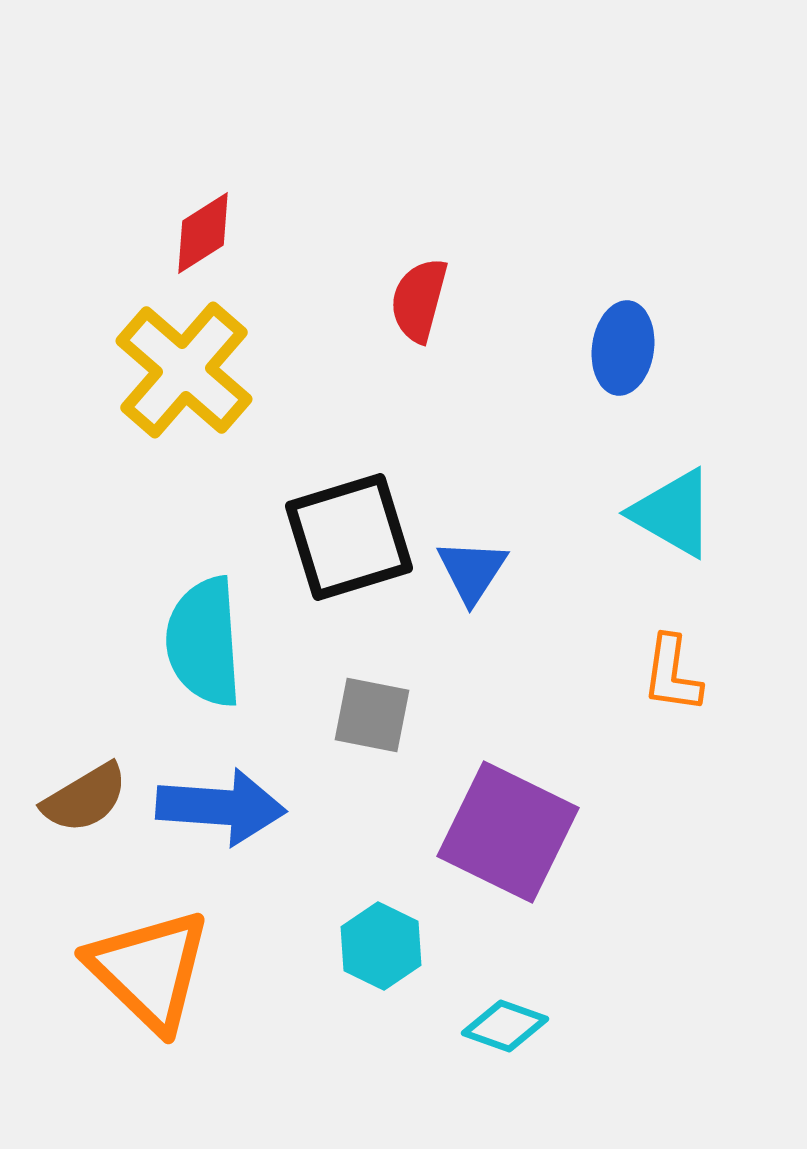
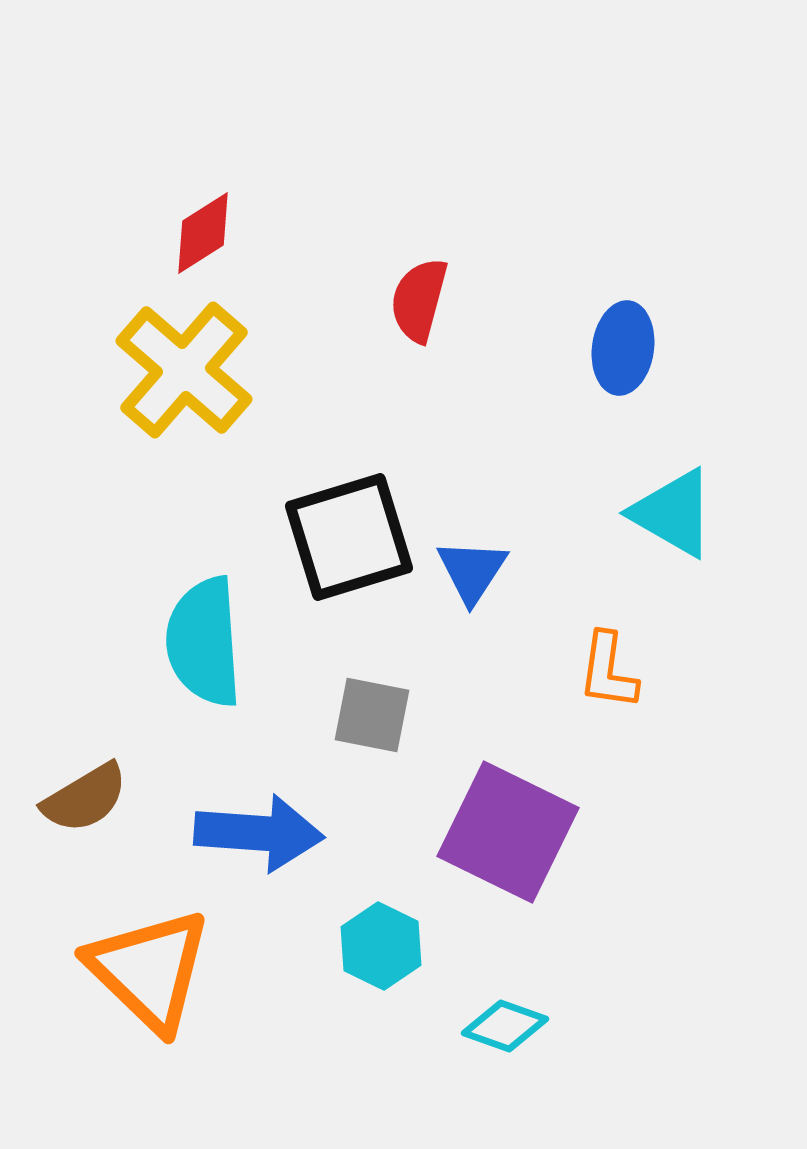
orange L-shape: moved 64 px left, 3 px up
blue arrow: moved 38 px right, 26 px down
